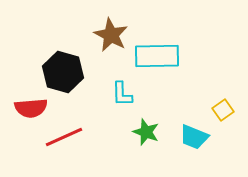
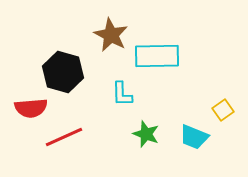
green star: moved 2 px down
